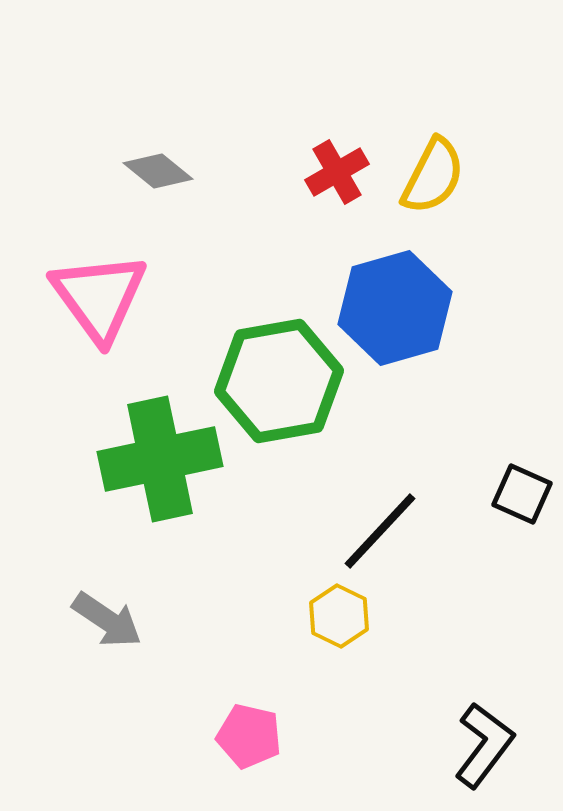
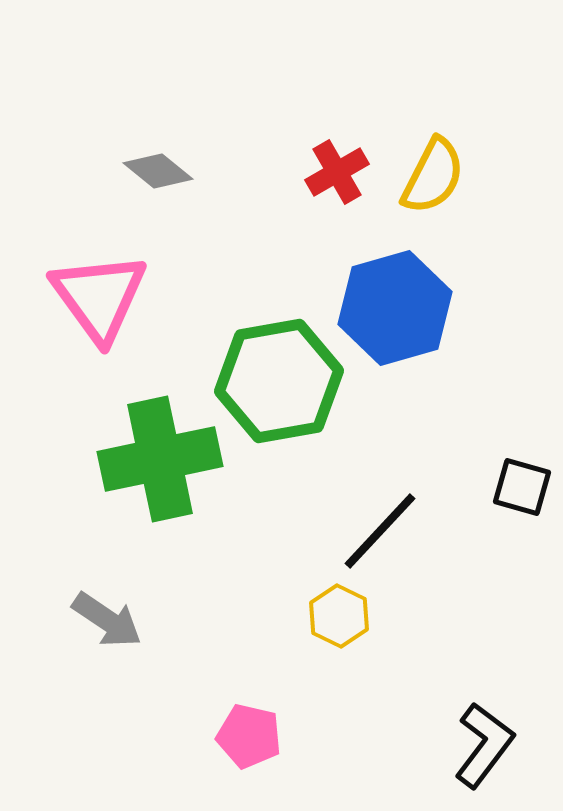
black square: moved 7 px up; rotated 8 degrees counterclockwise
